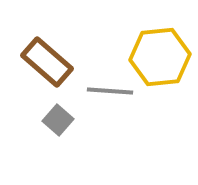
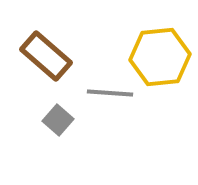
brown rectangle: moved 1 px left, 6 px up
gray line: moved 2 px down
